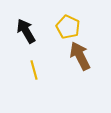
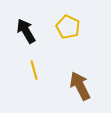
brown arrow: moved 30 px down
